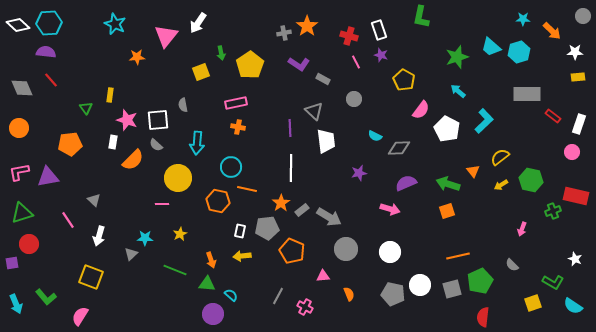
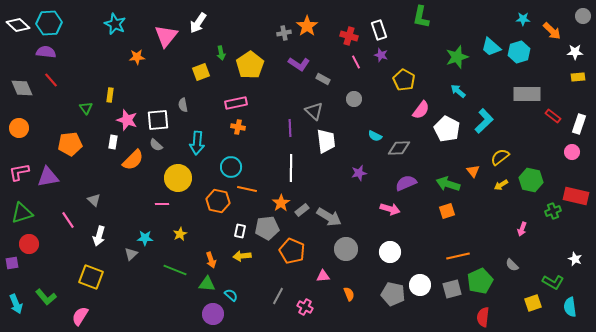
cyan semicircle at (573, 306): moved 3 px left, 1 px down; rotated 48 degrees clockwise
